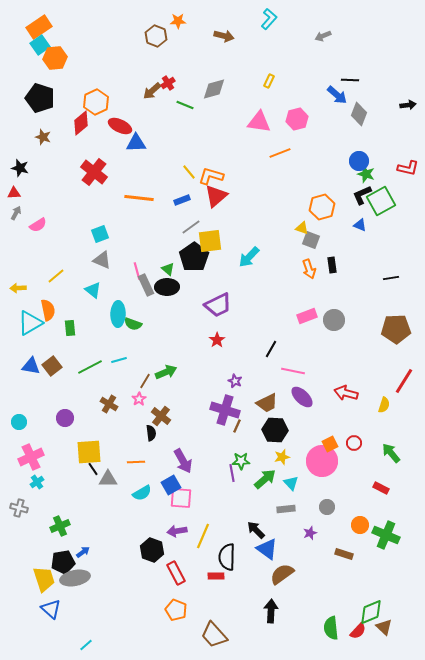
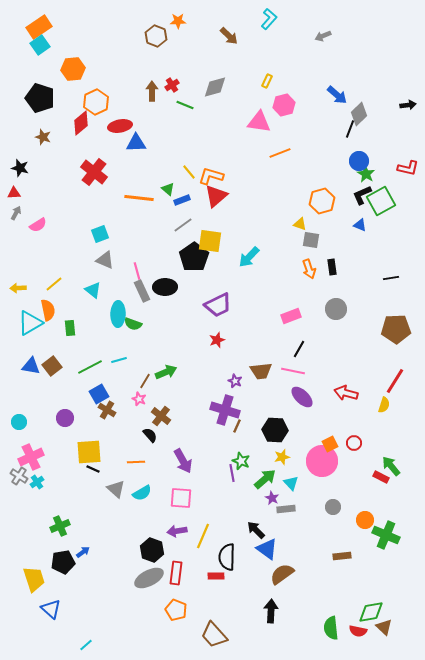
brown arrow at (224, 36): moved 5 px right; rotated 30 degrees clockwise
orange hexagon at (55, 58): moved 18 px right, 11 px down
black line at (350, 80): moved 49 px down; rotated 72 degrees counterclockwise
yellow rectangle at (269, 81): moved 2 px left
red cross at (168, 83): moved 4 px right, 2 px down
gray diamond at (214, 89): moved 1 px right, 2 px up
brown arrow at (152, 91): rotated 132 degrees clockwise
gray diamond at (359, 114): rotated 25 degrees clockwise
pink hexagon at (297, 119): moved 13 px left, 14 px up
red ellipse at (120, 126): rotated 35 degrees counterclockwise
green star at (366, 174): rotated 12 degrees clockwise
orange hexagon at (322, 207): moved 6 px up
gray line at (191, 227): moved 8 px left, 2 px up
yellow triangle at (302, 228): moved 2 px left, 4 px up
gray square at (311, 240): rotated 12 degrees counterclockwise
yellow square at (210, 241): rotated 15 degrees clockwise
gray triangle at (102, 260): moved 3 px right
black rectangle at (332, 265): moved 2 px down
green triangle at (168, 269): moved 80 px up
yellow line at (56, 276): moved 2 px left, 8 px down
gray rectangle at (146, 285): moved 4 px left, 6 px down
black ellipse at (167, 287): moved 2 px left
pink rectangle at (307, 316): moved 16 px left
gray circle at (334, 320): moved 2 px right, 11 px up
red star at (217, 340): rotated 14 degrees clockwise
black line at (271, 349): moved 28 px right
red line at (404, 381): moved 9 px left
pink star at (139, 399): rotated 16 degrees counterclockwise
brown trapezoid at (267, 403): moved 6 px left, 32 px up; rotated 20 degrees clockwise
brown cross at (109, 404): moved 2 px left, 6 px down
black semicircle at (151, 433): moved 1 px left, 2 px down; rotated 35 degrees counterclockwise
green arrow at (391, 453): moved 13 px down
green star at (241, 461): rotated 24 degrees clockwise
black line at (93, 469): rotated 32 degrees counterclockwise
gray triangle at (108, 479): moved 8 px right, 10 px down; rotated 42 degrees clockwise
blue square at (171, 485): moved 72 px left, 91 px up
red rectangle at (381, 488): moved 11 px up
gray circle at (327, 507): moved 6 px right
gray cross at (19, 508): moved 32 px up; rotated 18 degrees clockwise
orange circle at (360, 525): moved 5 px right, 5 px up
purple star at (310, 533): moved 38 px left, 35 px up; rotated 24 degrees counterclockwise
brown rectangle at (344, 554): moved 2 px left, 2 px down; rotated 24 degrees counterclockwise
red rectangle at (176, 573): rotated 35 degrees clockwise
gray ellipse at (75, 578): moved 74 px right; rotated 16 degrees counterclockwise
yellow trapezoid at (44, 579): moved 10 px left
green diamond at (371, 612): rotated 12 degrees clockwise
red semicircle at (358, 631): rotated 60 degrees clockwise
